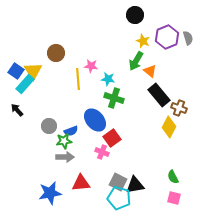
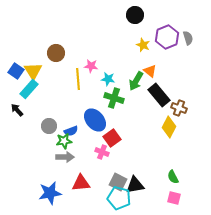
yellow star: moved 4 px down
green arrow: moved 20 px down
cyan rectangle: moved 4 px right, 5 px down
